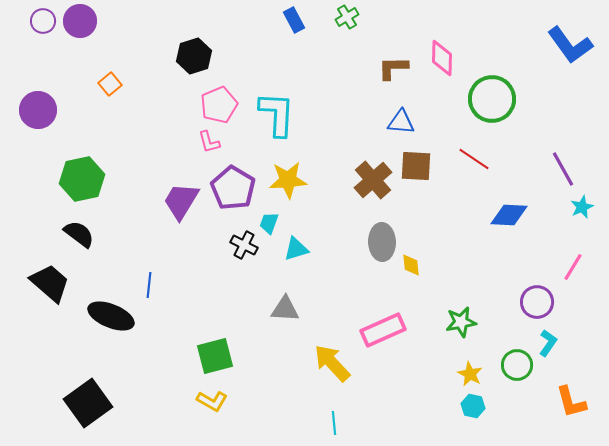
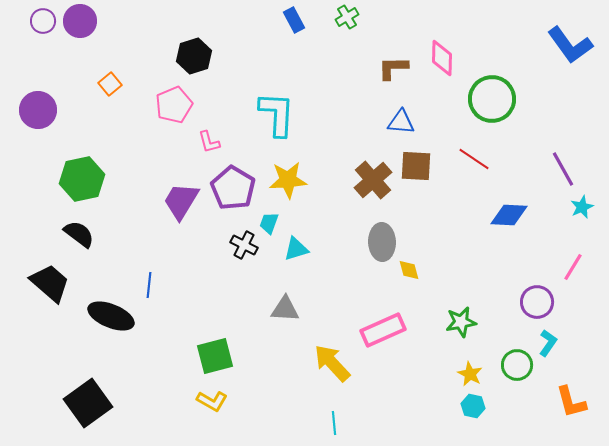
pink pentagon at (219, 105): moved 45 px left
yellow diamond at (411, 265): moved 2 px left, 5 px down; rotated 10 degrees counterclockwise
